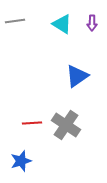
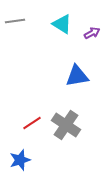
purple arrow: moved 10 px down; rotated 119 degrees counterclockwise
blue triangle: rotated 25 degrees clockwise
red line: rotated 30 degrees counterclockwise
blue star: moved 1 px left, 1 px up
